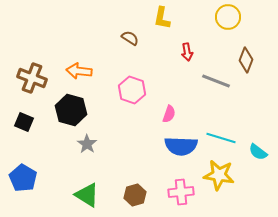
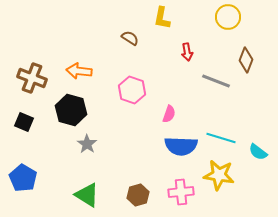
brown hexagon: moved 3 px right
